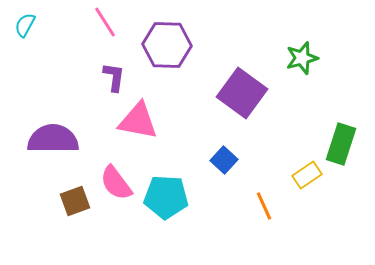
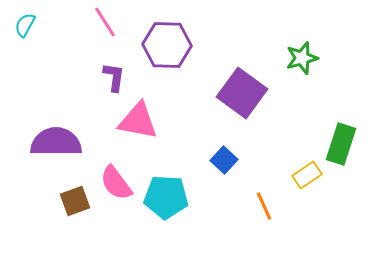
purple semicircle: moved 3 px right, 3 px down
